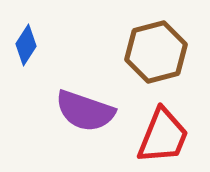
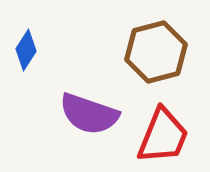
blue diamond: moved 5 px down
purple semicircle: moved 4 px right, 3 px down
